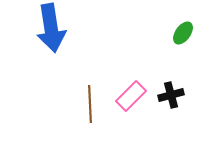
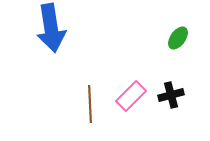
green ellipse: moved 5 px left, 5 px down
